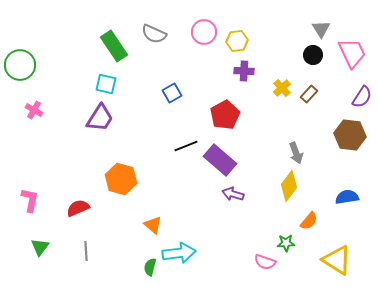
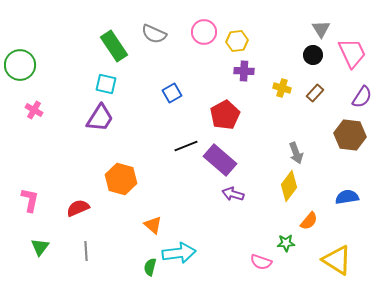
yellow cross: rotated 30 degrees counterclockwise
brown rectangle: moved 6 px right, 1 px up
pink semicircle: moved 4 px left
